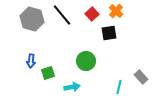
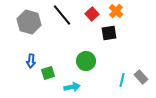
gray hexagon: moved 3 px left, 3 px down
cyan line: moved 3 px right, 7 px up
